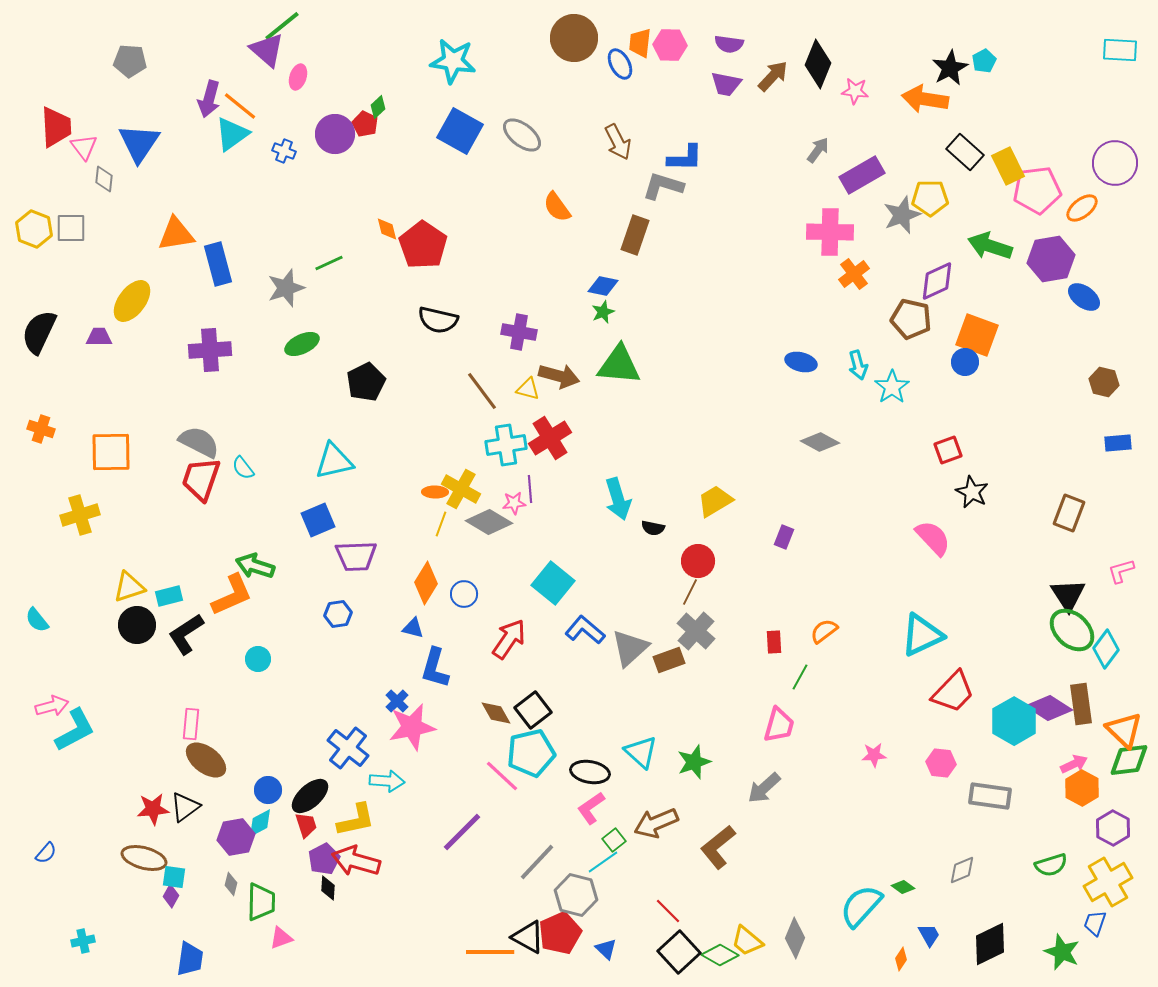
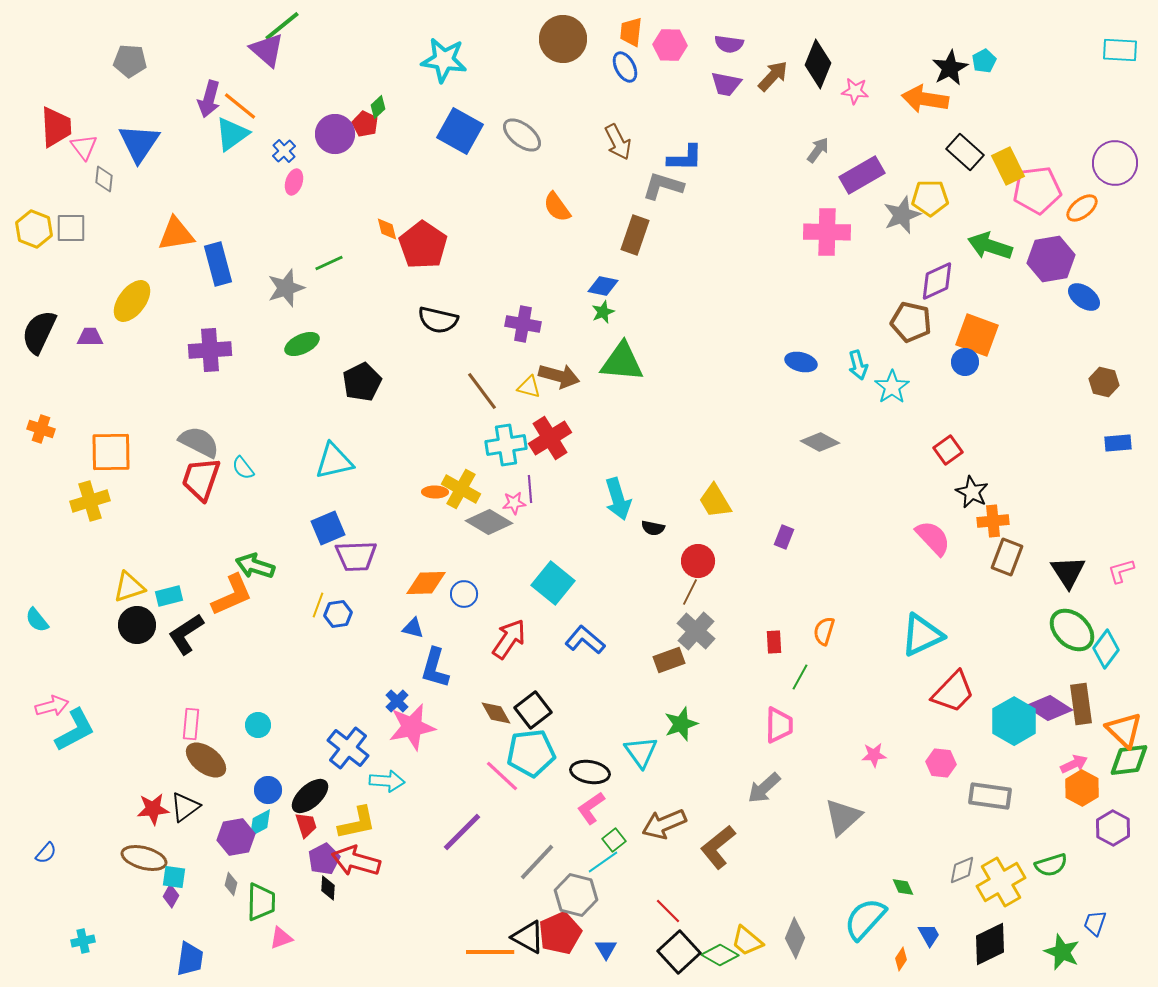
brown circle at (574, 38): moved 11 px left, 1 px down
orange trapezoid at (640, 43): moved 9 px left, 11 px up
cyan star at (453, 61): moved 9 px left, 1 px up
blue ellipse at (620, 64): moved 5 px right, 3 px down
pink ellipse at (298, 77): moved 4 px left, 105 px down
blue cross at (284, 151): rotated 25 degrees clockwise
pink cross at (830, 232): moved 3 px left
orange cross at (854, 274): moved 139 px right, 247 px down; rotated 32 degrees clockwise
brown pentagon at (911, 319): moved 3 px down
purple cross at (519, 332): moved 4 px right, 8 px up
purple trapezoid at (99, 337): moved 9 px left
green triangle at (619, 365): moved 3 px right, 3 px up
black pentagon at (366, 382): moved 4 px left
yellow triangle at (528, 389): moved 1 px right, 2 px up
red square at (948, 450): rotated 16 degrees counterclockwise
yellow trapezoid at (715, 501): rotated 90 degrees counterclockwise
brown rectangle at (1069, 513): moved 62 px left, 44 px down
yellow cross at (80, 515): moved 10 px right, 14 px up
blue square at (318, 520): moved 10 px right, 8 px down
yellow line at (441, 524): moved 123 px left, 81 px down
orange diamond at (426, 583): rotated 57 degrees clockwise
black triangle at (1068, 595): moved 23 px up
blue L-shape at (585, 630): moved 10 px down
orange semicircle at (824, 631): rotated 36 degrees counterclockwise
gray triangle at (630, 648): moved 213 px right, 169 px down
cyan circle at (258, 659): moved 66 px down
pink trapezoid at (779, 725): rotated 15 degrees counterclockwise
cyan triangle at (641, 752): rotated 12 degrees clockwise
cyan pentagon at (531, 753): rotated 6 degrees clockwise
green star at (694, 762): moved 13 px left, 38 px up
yellow L-shape at (356, 820): moved 1 px right, 3 px down
brown arrow at (656, 823): moved 8 px right, 1 px down
yellow cross at (1108, 882): moved 107 px left
green diamond at (903, 887): rotated 30 degrees clockwise
cyan semicircle at (861, 906): moved 4 px right, 13 px down
blue triangle at (606, 949): rotated 15 degrees clockwise
